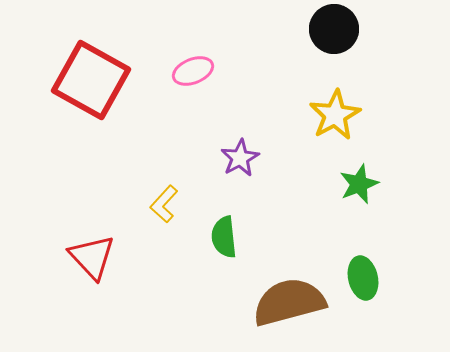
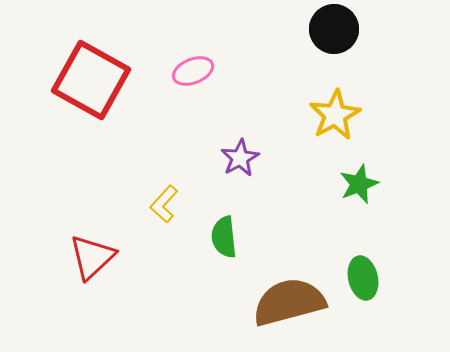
red triangle: rotated 30 degrees clockwise
